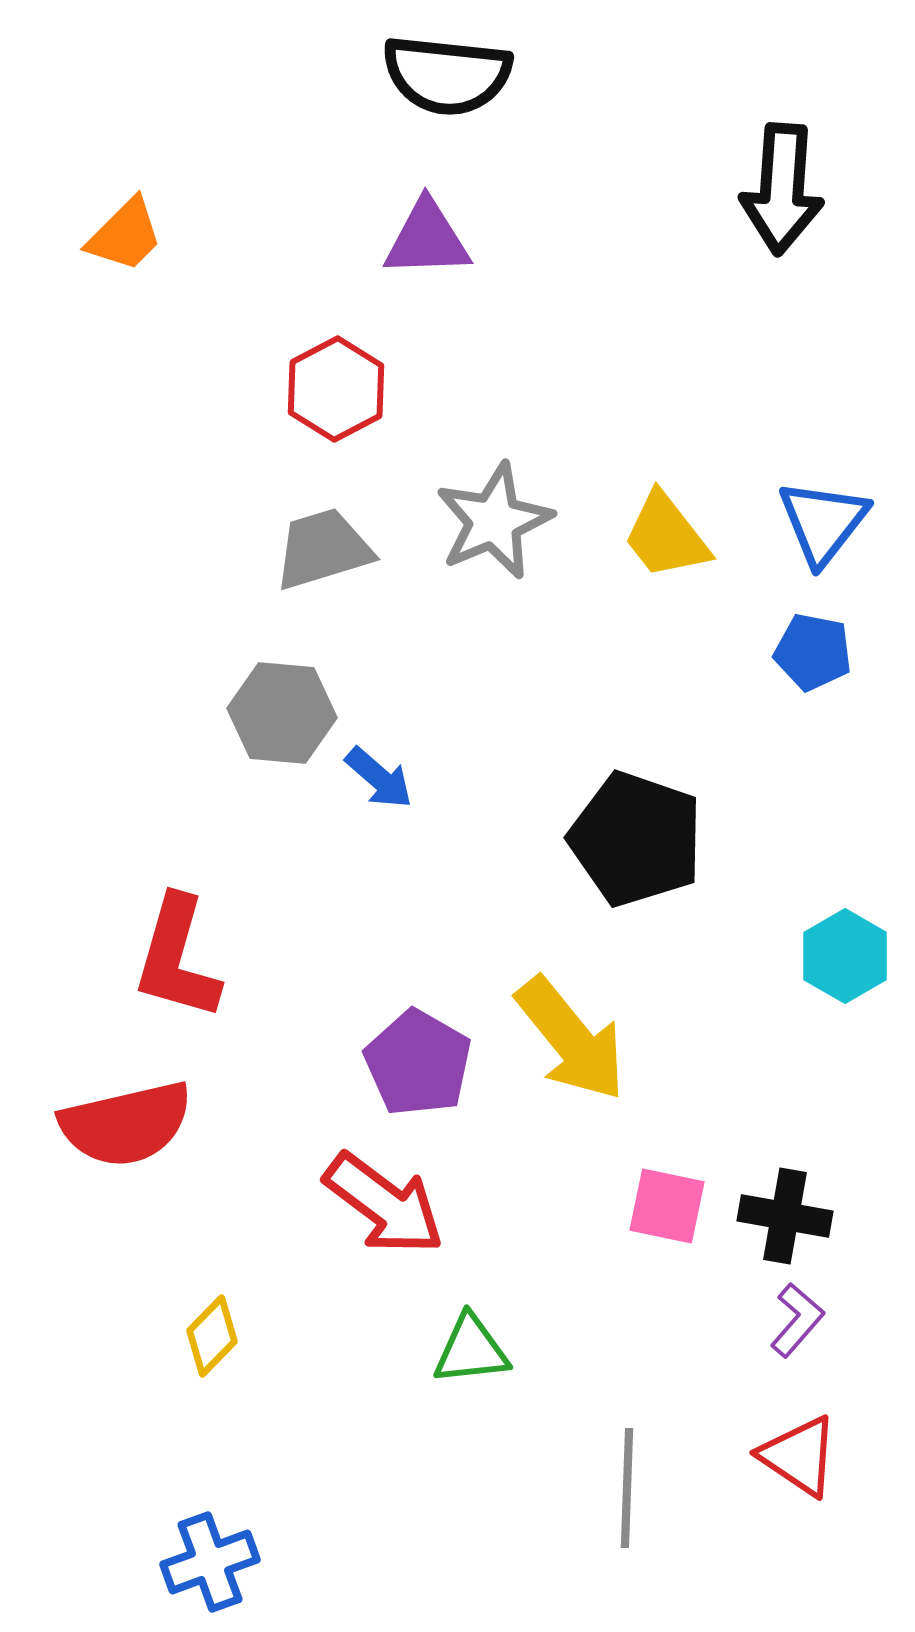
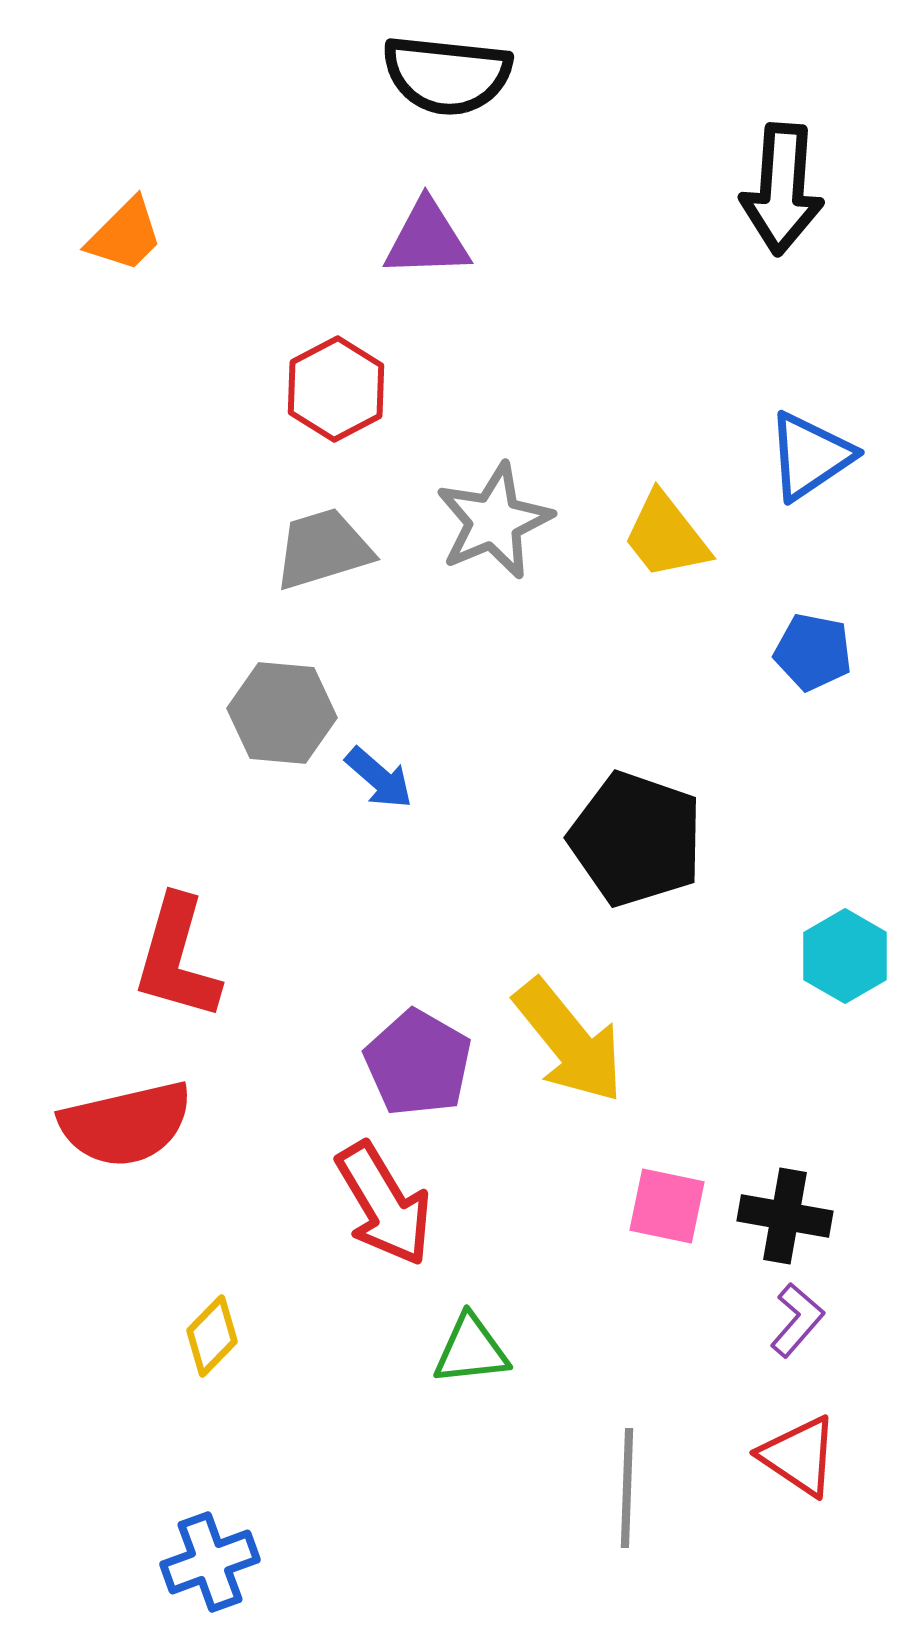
blue triangle: moved 13 px left, 66 px up; rotated 18 degrees clockwise
yellow arrow: moved 2 px left, 2 px down
red arrow: rotated 22 degrees clockwise
